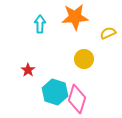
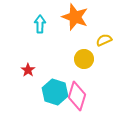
orange star: rotated 24 degrees clockwise
yellow semicircle: moved 4 px left, 7 px down
pink diamond: moved 3 px up
